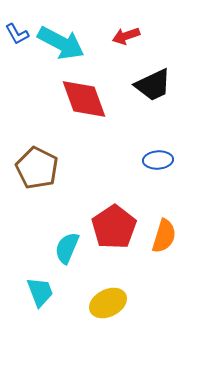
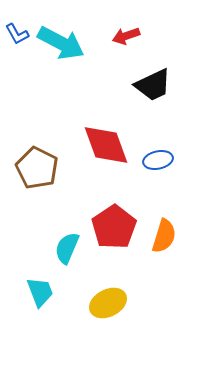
red diamond: moved 22 px right, 46 px down
blue ellipse: rotated 8 degrees counterclockwise
